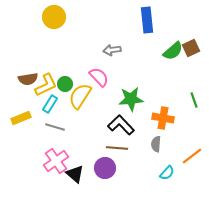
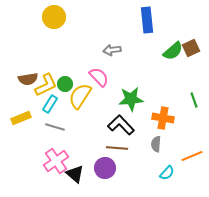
orange line: rotated 15 degrees clockwise
